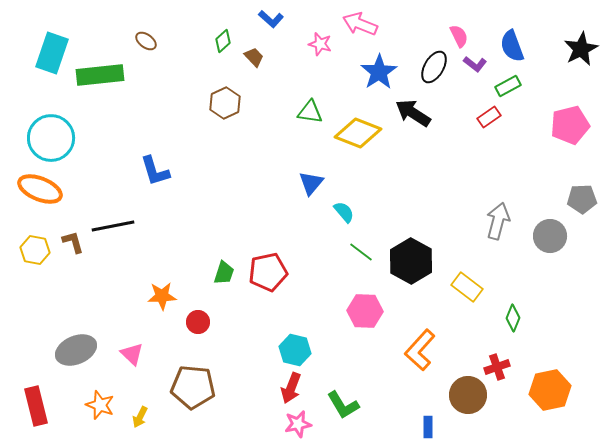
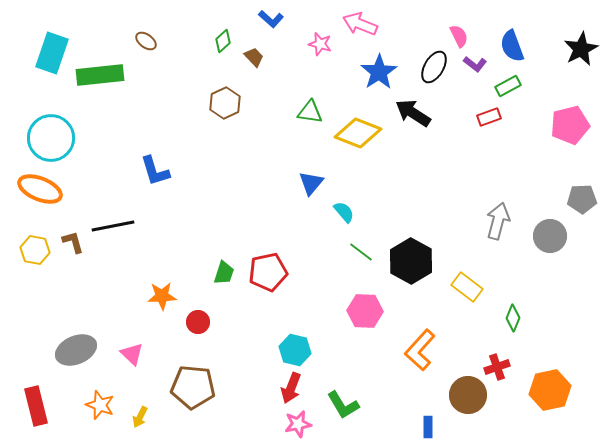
red rectangle at (489, 117): rotated 15 degrees clockwise
